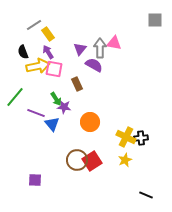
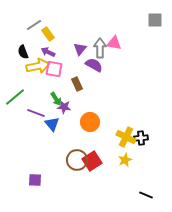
purple arrow: rotated 32 degrees counterclockwise
green line: rotated 10 degrees clockwise
